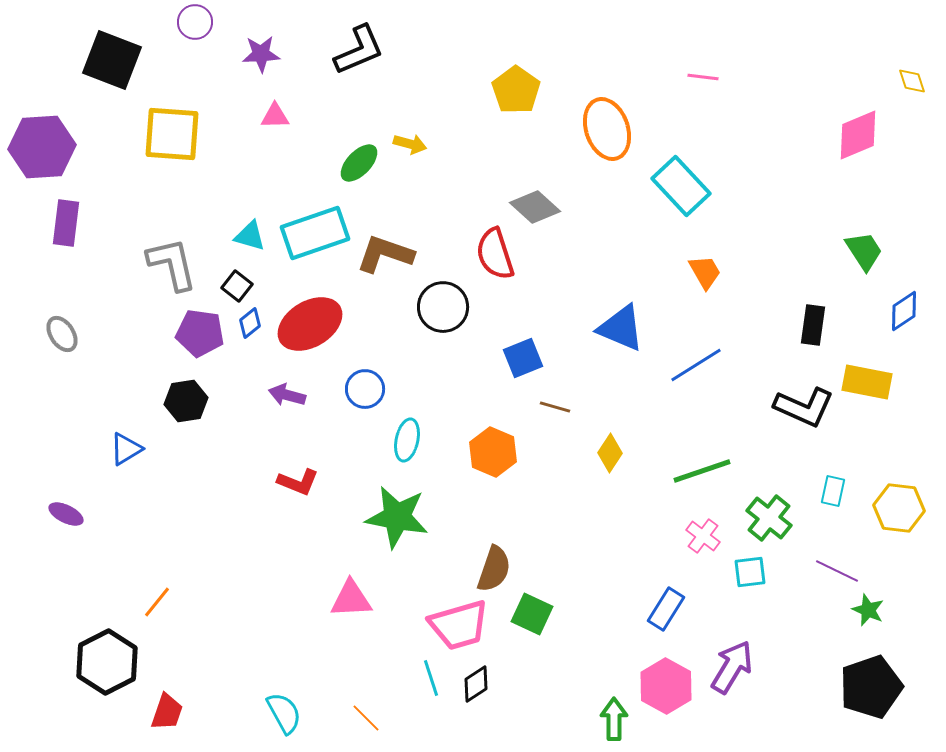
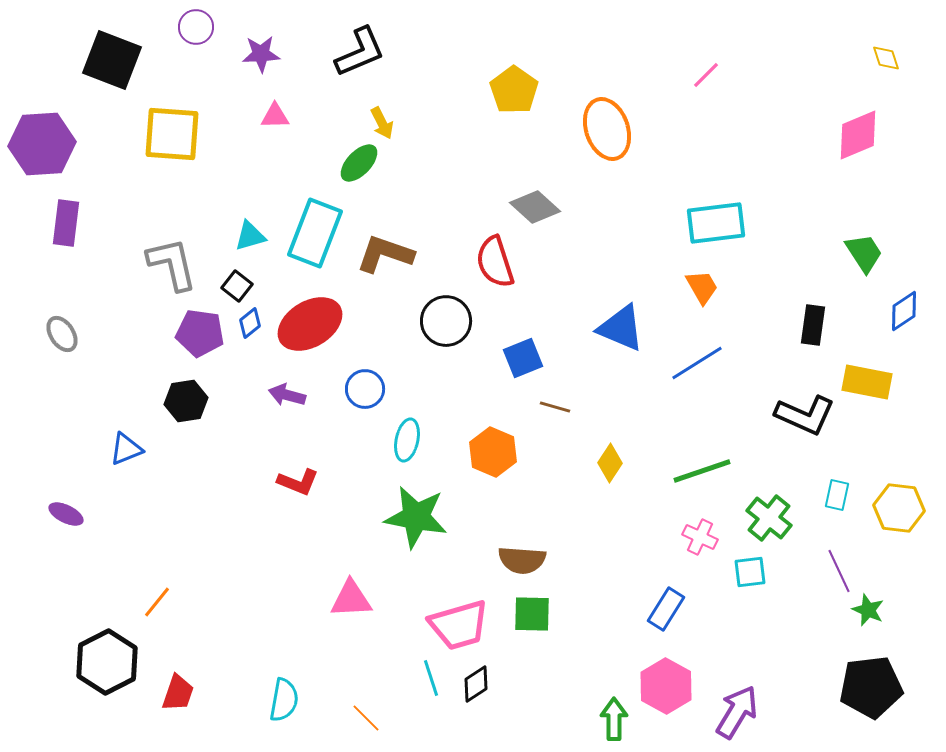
purple circle at (195, 22): moved 1 px right, 5 px down
black L-shape at (359, 50): moved 1 px right, 2 px down
pink line at (703, 77): moved 3 px right, 2 px up; rotated 52 degrees counterclockwise
yellow diamond at (912, 81): moved 26 px left, 23 px up
yellow pentagon at (516, 90): moved 2 px left
yellow arrow at (410, 144): moved 28 px left, 21 px up; rotated 48 degrees clockwise
purple hexagon at (42, 147): moved 3 px up
cyan rectangle at (681, 186): moved 35 px right, 37 px down; rotated 54 degrees counterclockwise
cyan rectangle at (315, 233): rotated 50 degrees counterclockwise
cyan triangle at (250, 236): rotated 32 degrees counterclockwise
green trapezoid at (864, 251): moved 2 px down
red semicircle at (495, 254): moved 8 px down
orange trapezoid at (705, 272): moved 3 px left, 15 px down
black circle at (443, 307): moved 3 px right, 14 px down
blue line at (696, 365): moved 1 px right, 2 px up
black L-shape at (804, 407): moved 1 px right, 8 px down
blue triangle at (126, 449): rotated 9 degrees clockwise
yellow diamond at (610, 453): moved 10 px down
cyan rectangle at (833, 491): moved 4 px right, 4 px down
green star at (397, 517): moved 19 px right
pink cross at (703, 536): moved 3 px left, 1 px down; rotated 12 degrees counterclockwise
brown semicircle at (494, 569): moved 28 px right, 9 px up; rotated 75 degrees clockwise
purple line at (837, 571): moved 2 px right; rotated 39 degrees clockwise
green square at (532, 614): rotated 24 degrees counterclockwise
purple arrow at (732, 667): moved 5 px right, 45 px down
black pentagon at (871, 687): rotated 12 degrees clockwise
red trapezoid at (167, 712): moved 11 px right, 19 px up
cyan semicircle at (284, 713): moved 13 px up; rotated 39 degrees clockwise
